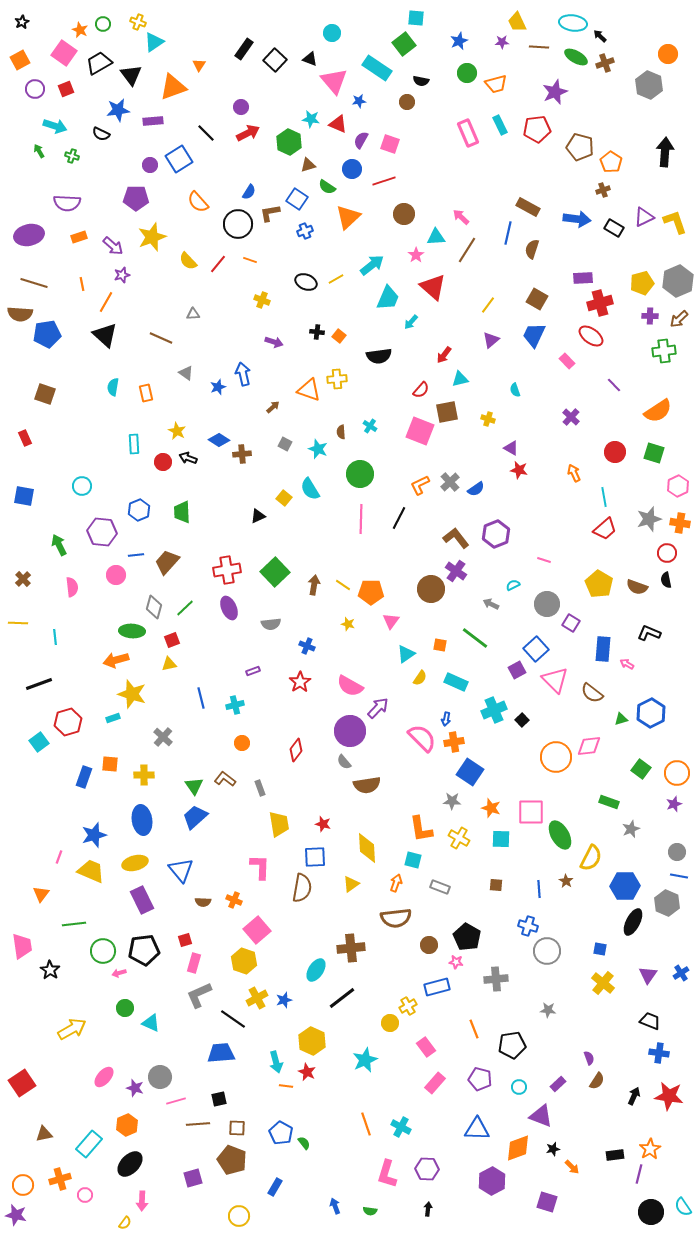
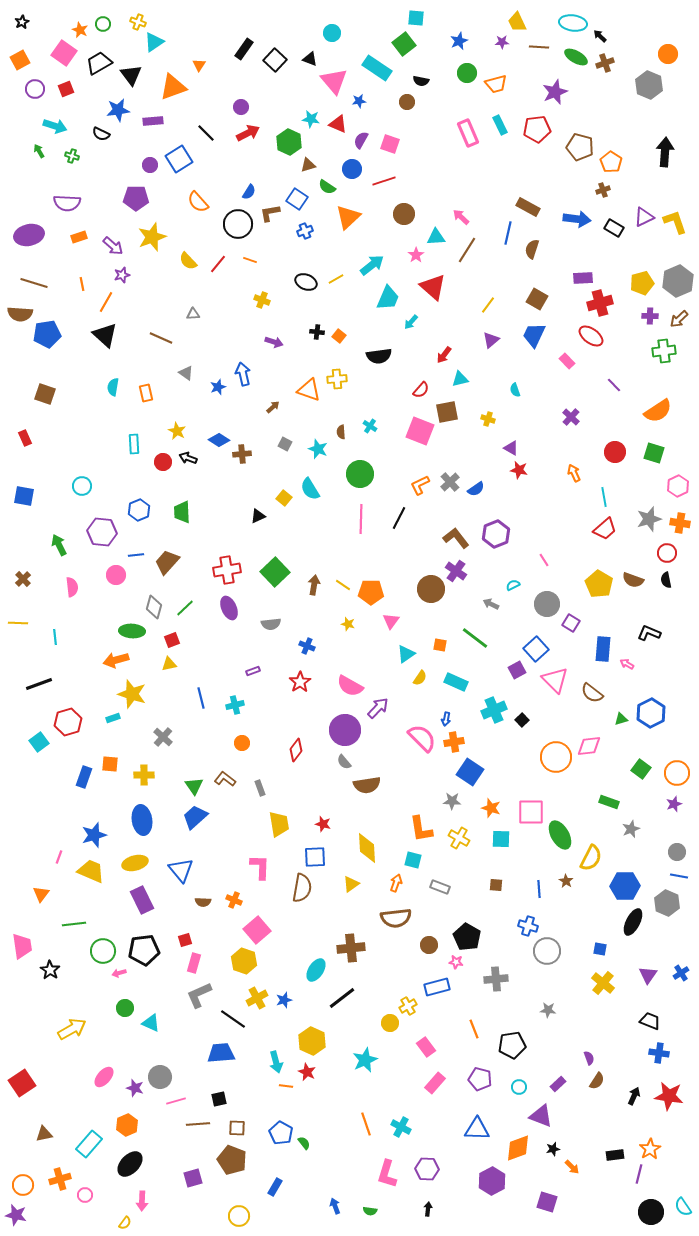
pink line at (544, 560): rotated 40 degrees clockwise
brown semicircle at (637, 587): moved 4 px left, 7 px up
purple circle at (350, 731): moved 5 px left, 1 px up
